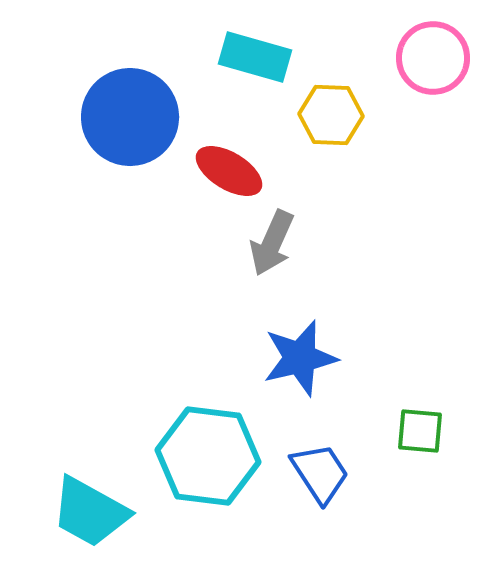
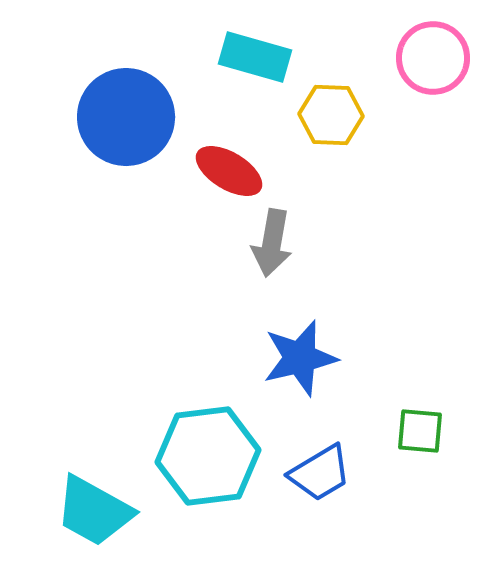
blue circle: moved 4 px left
gray arrow: rotated 14 degrees counterclockwise
cyan hexagon: rotated 14 degrees counterclockwise
blue trapezoid: rotated 92 degrees clockwise
cyan trapezoid: moved 4 px right, 1 px up
